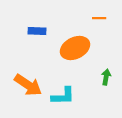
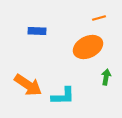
orange line: rotated 16 degrees counterclockwise
orange ellipse: moved 13 px right, 1 px up
